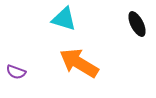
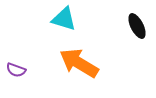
black ellipse: moved 2 px down
purple semicircle: moved 2 px up
